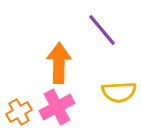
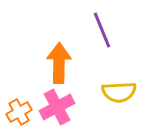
purple line: rotated 18 degrees clockwise
